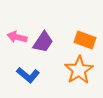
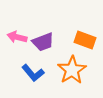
purple trapezoid: rotated 35 degrees clockwise
orange star: moved 7 px left
blue L-shape: moved 5 px right, 2 px up; rotated 10 degrees clockwise
